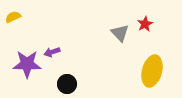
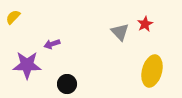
yellow semicircle: rotated 21 degrees counterclockwise
gray triangle: moved 1 px up
purple arrow: moved 8 px up
purple star: moved 1 px down
